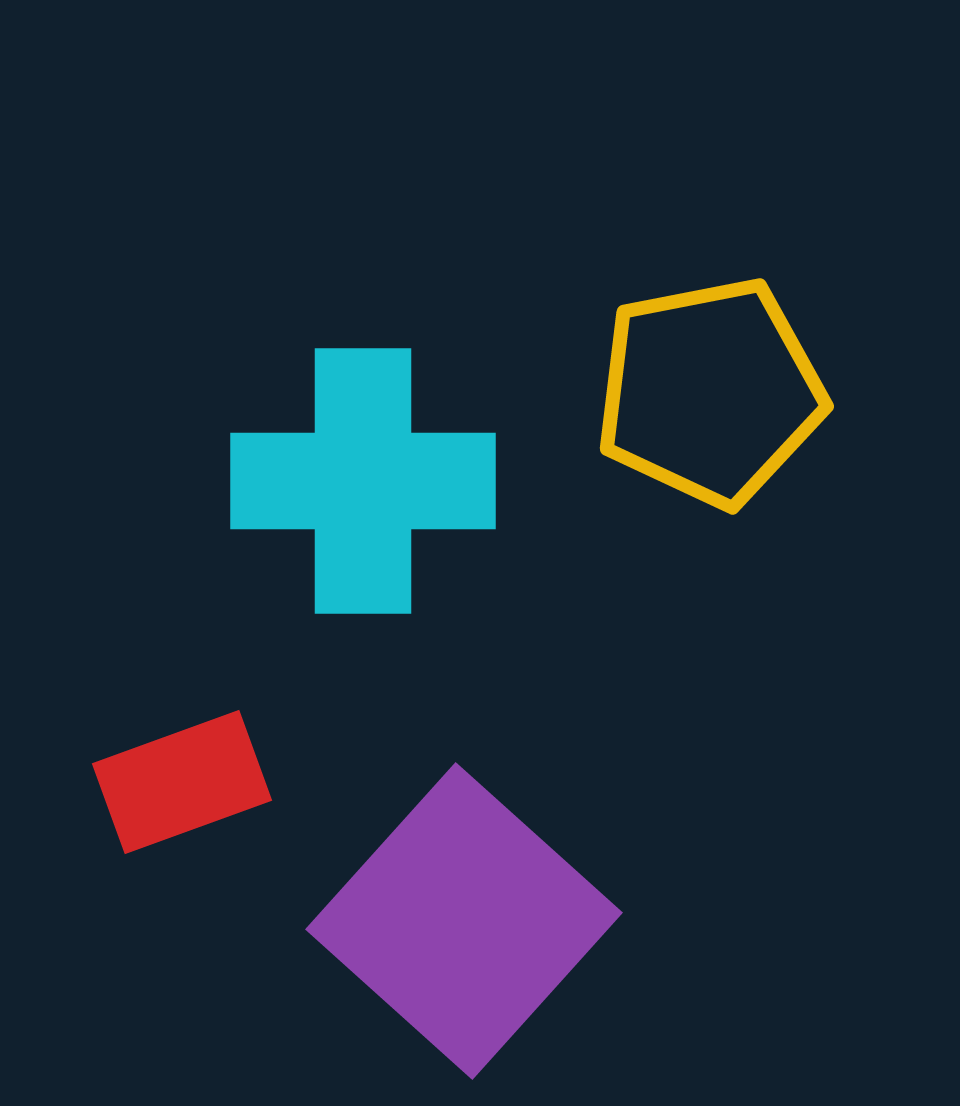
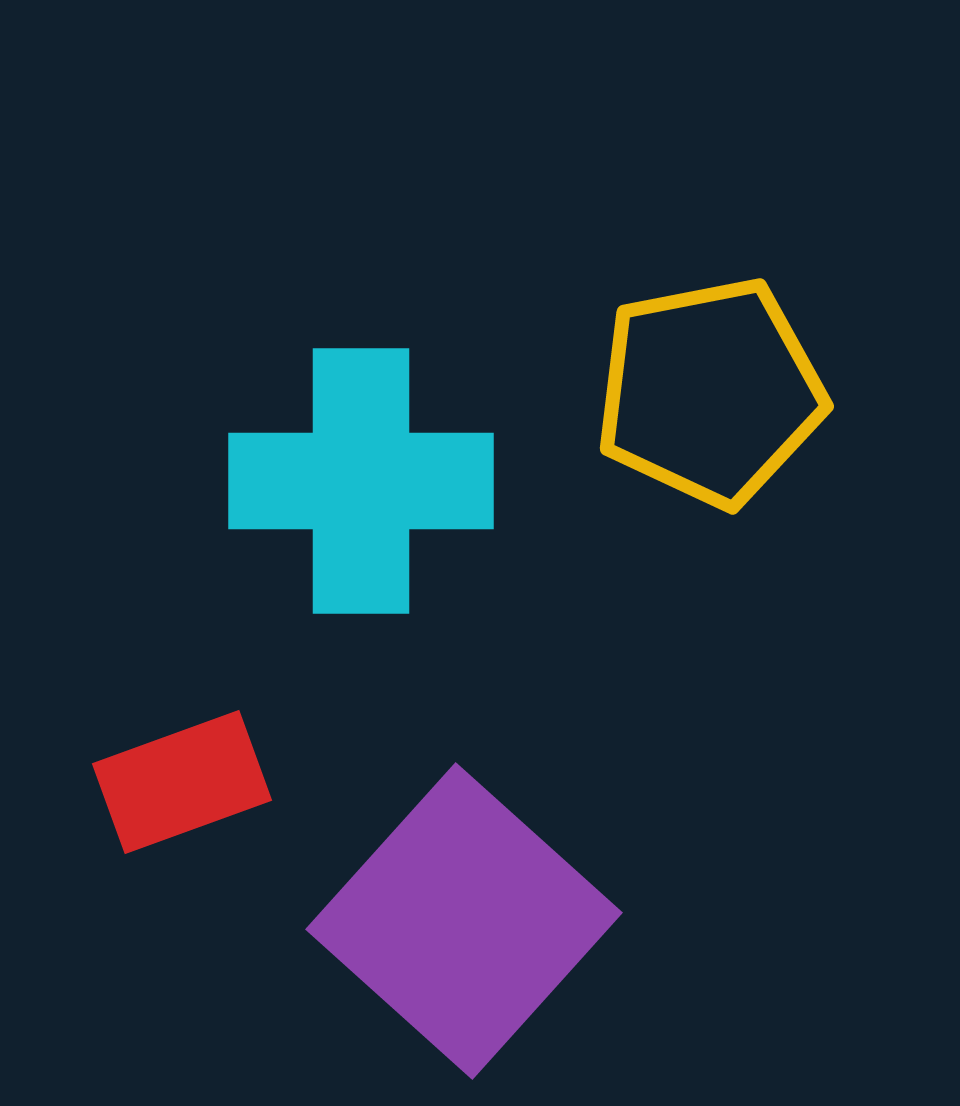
cyan cross: moved 2 px left
